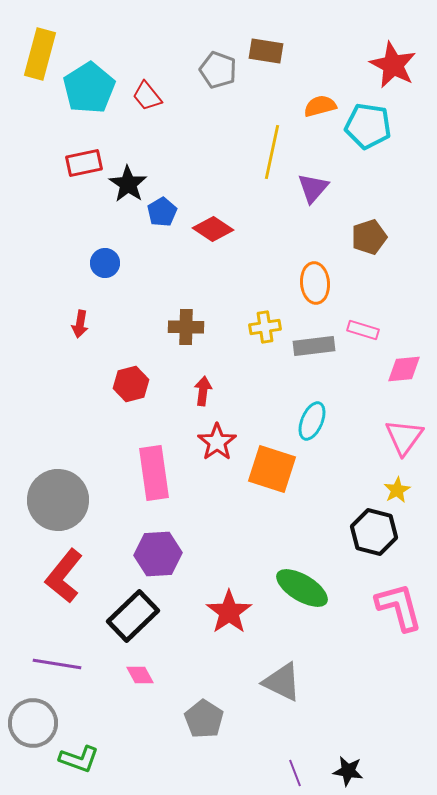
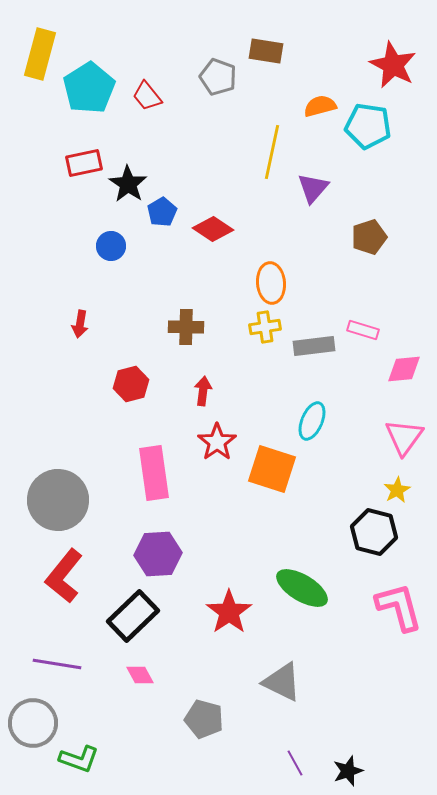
gray pentagon at (218, 70): moved 7 px down
blue circle at (105, 263): moved 6 px right, 17 px up
orange ellipse at (315, 283): moved 44 px left
gray pentagon at (204, 719): rotated 18 degrees counterclockwise
black star at (348, 771): rotated 28 degrees counterclockwise
purple line at (295, 773): moved 10 px up; rotated 8 degrees counterclockwise
